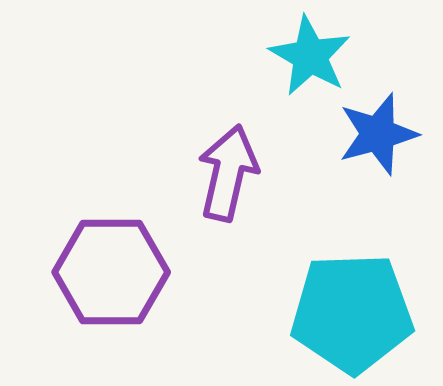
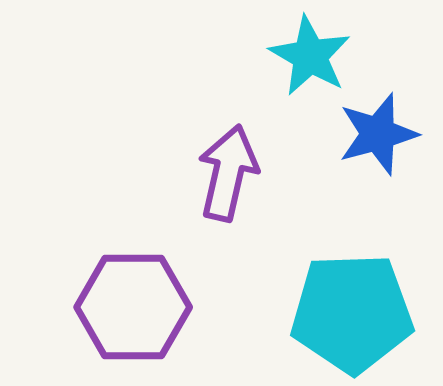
purple hexagon: moved 22 px right, 35 px down
